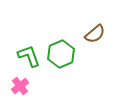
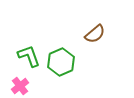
green hexagon: moved 8 px down
